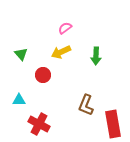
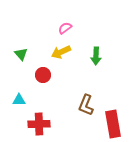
red cross: rotated 30 degrees counterclockwise
